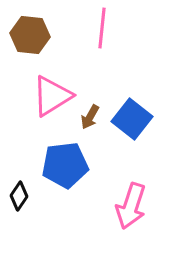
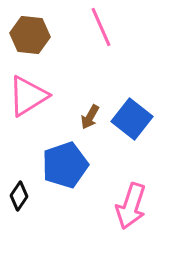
pink line: moved 1 px left, 1 px up; rotated 30 degrees counterclockwise
pink triangle: moved 24 px left
blue pentagon: rotated 12 degrees counterclockwise
